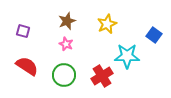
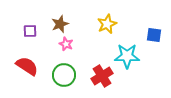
brown star: moved 7 px left, 3 px down
purple square: moved 7 px right; rotated 16 degrees counterclockwise
blue square: rotated 28 degrees counterclockwise
